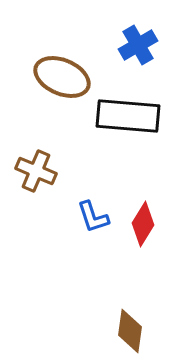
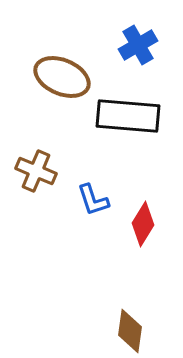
blue L-shape: moved 17 px up
